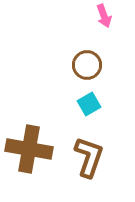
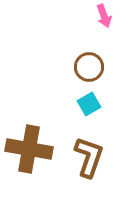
brown circle: moved 2 px right, 2 px down
